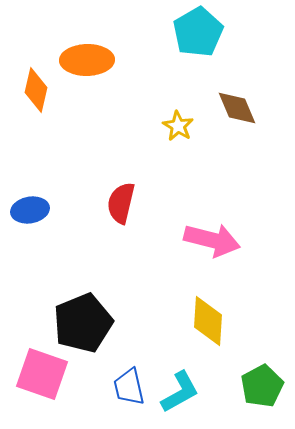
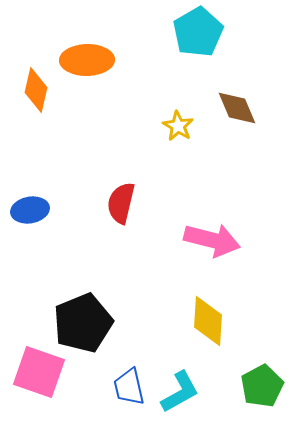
pink square: moved 3 px left, 2 px up
